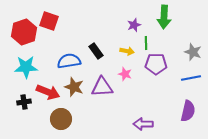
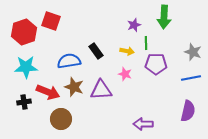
red square: moved 2 px right
purple triangle: moved 1 px left, 3 px down
